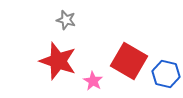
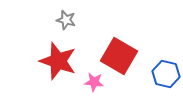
red square: moved 10 px left, 5 px up
pink star: moved 1 px right, 1 px down; rotated 24 degrees counterclockwise
